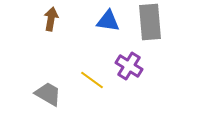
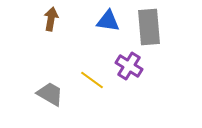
gray rectangle: moved 1 px left, 5 px down
gray trapezoid: moved 2 px right
